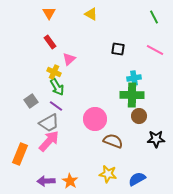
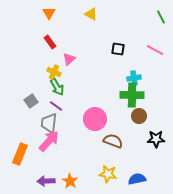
green line: moved 7 px right
gray trapezoid: rotated 125 degrees clockwise
blue semicircle: rotated 18 degrees clockwise
